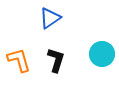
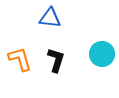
blue triangle: rotated 40 degrees clockwise
orange L-shape: moved 1 px right, 1 px up
